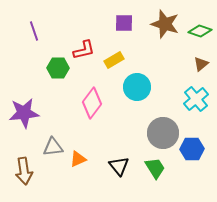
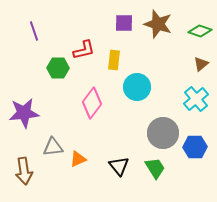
brown star: moved 7 px left
yellow rectangle: rotated 54 degrees counterclockwise
blue hexagon: moved 3 px right, 2 px up
